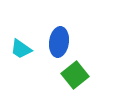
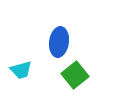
cyan trapezoid: moved 21 px down; rotated 50 degrees counterclockwise
